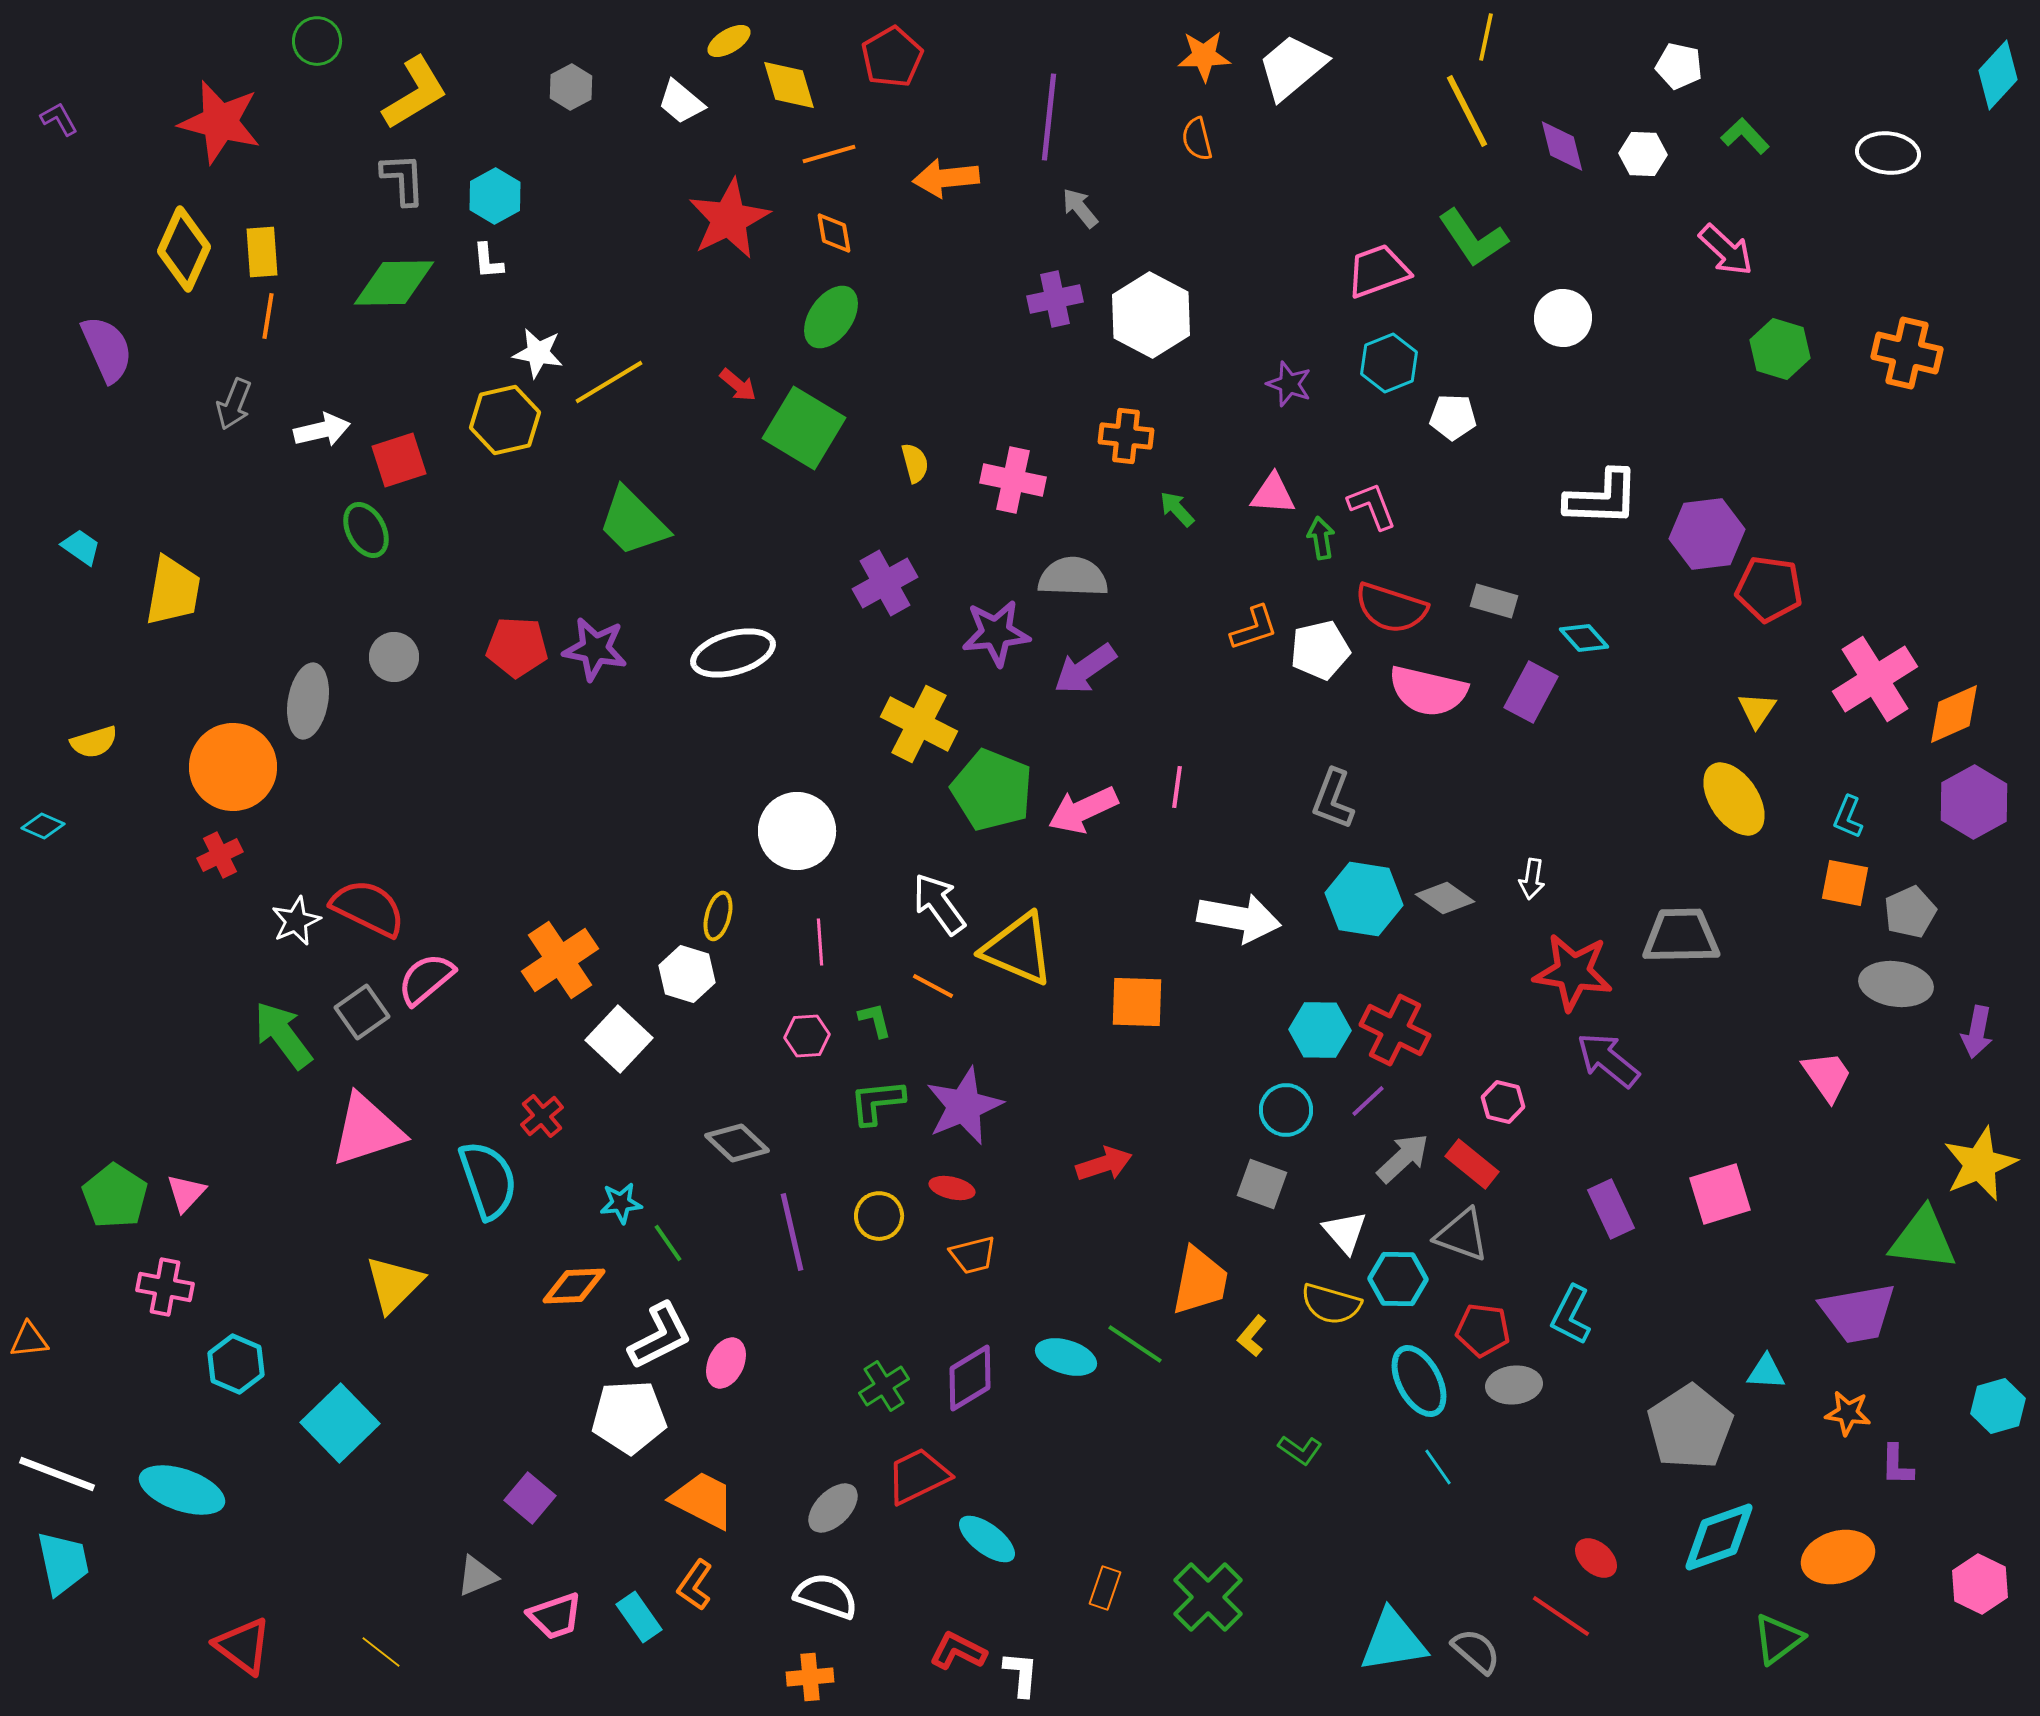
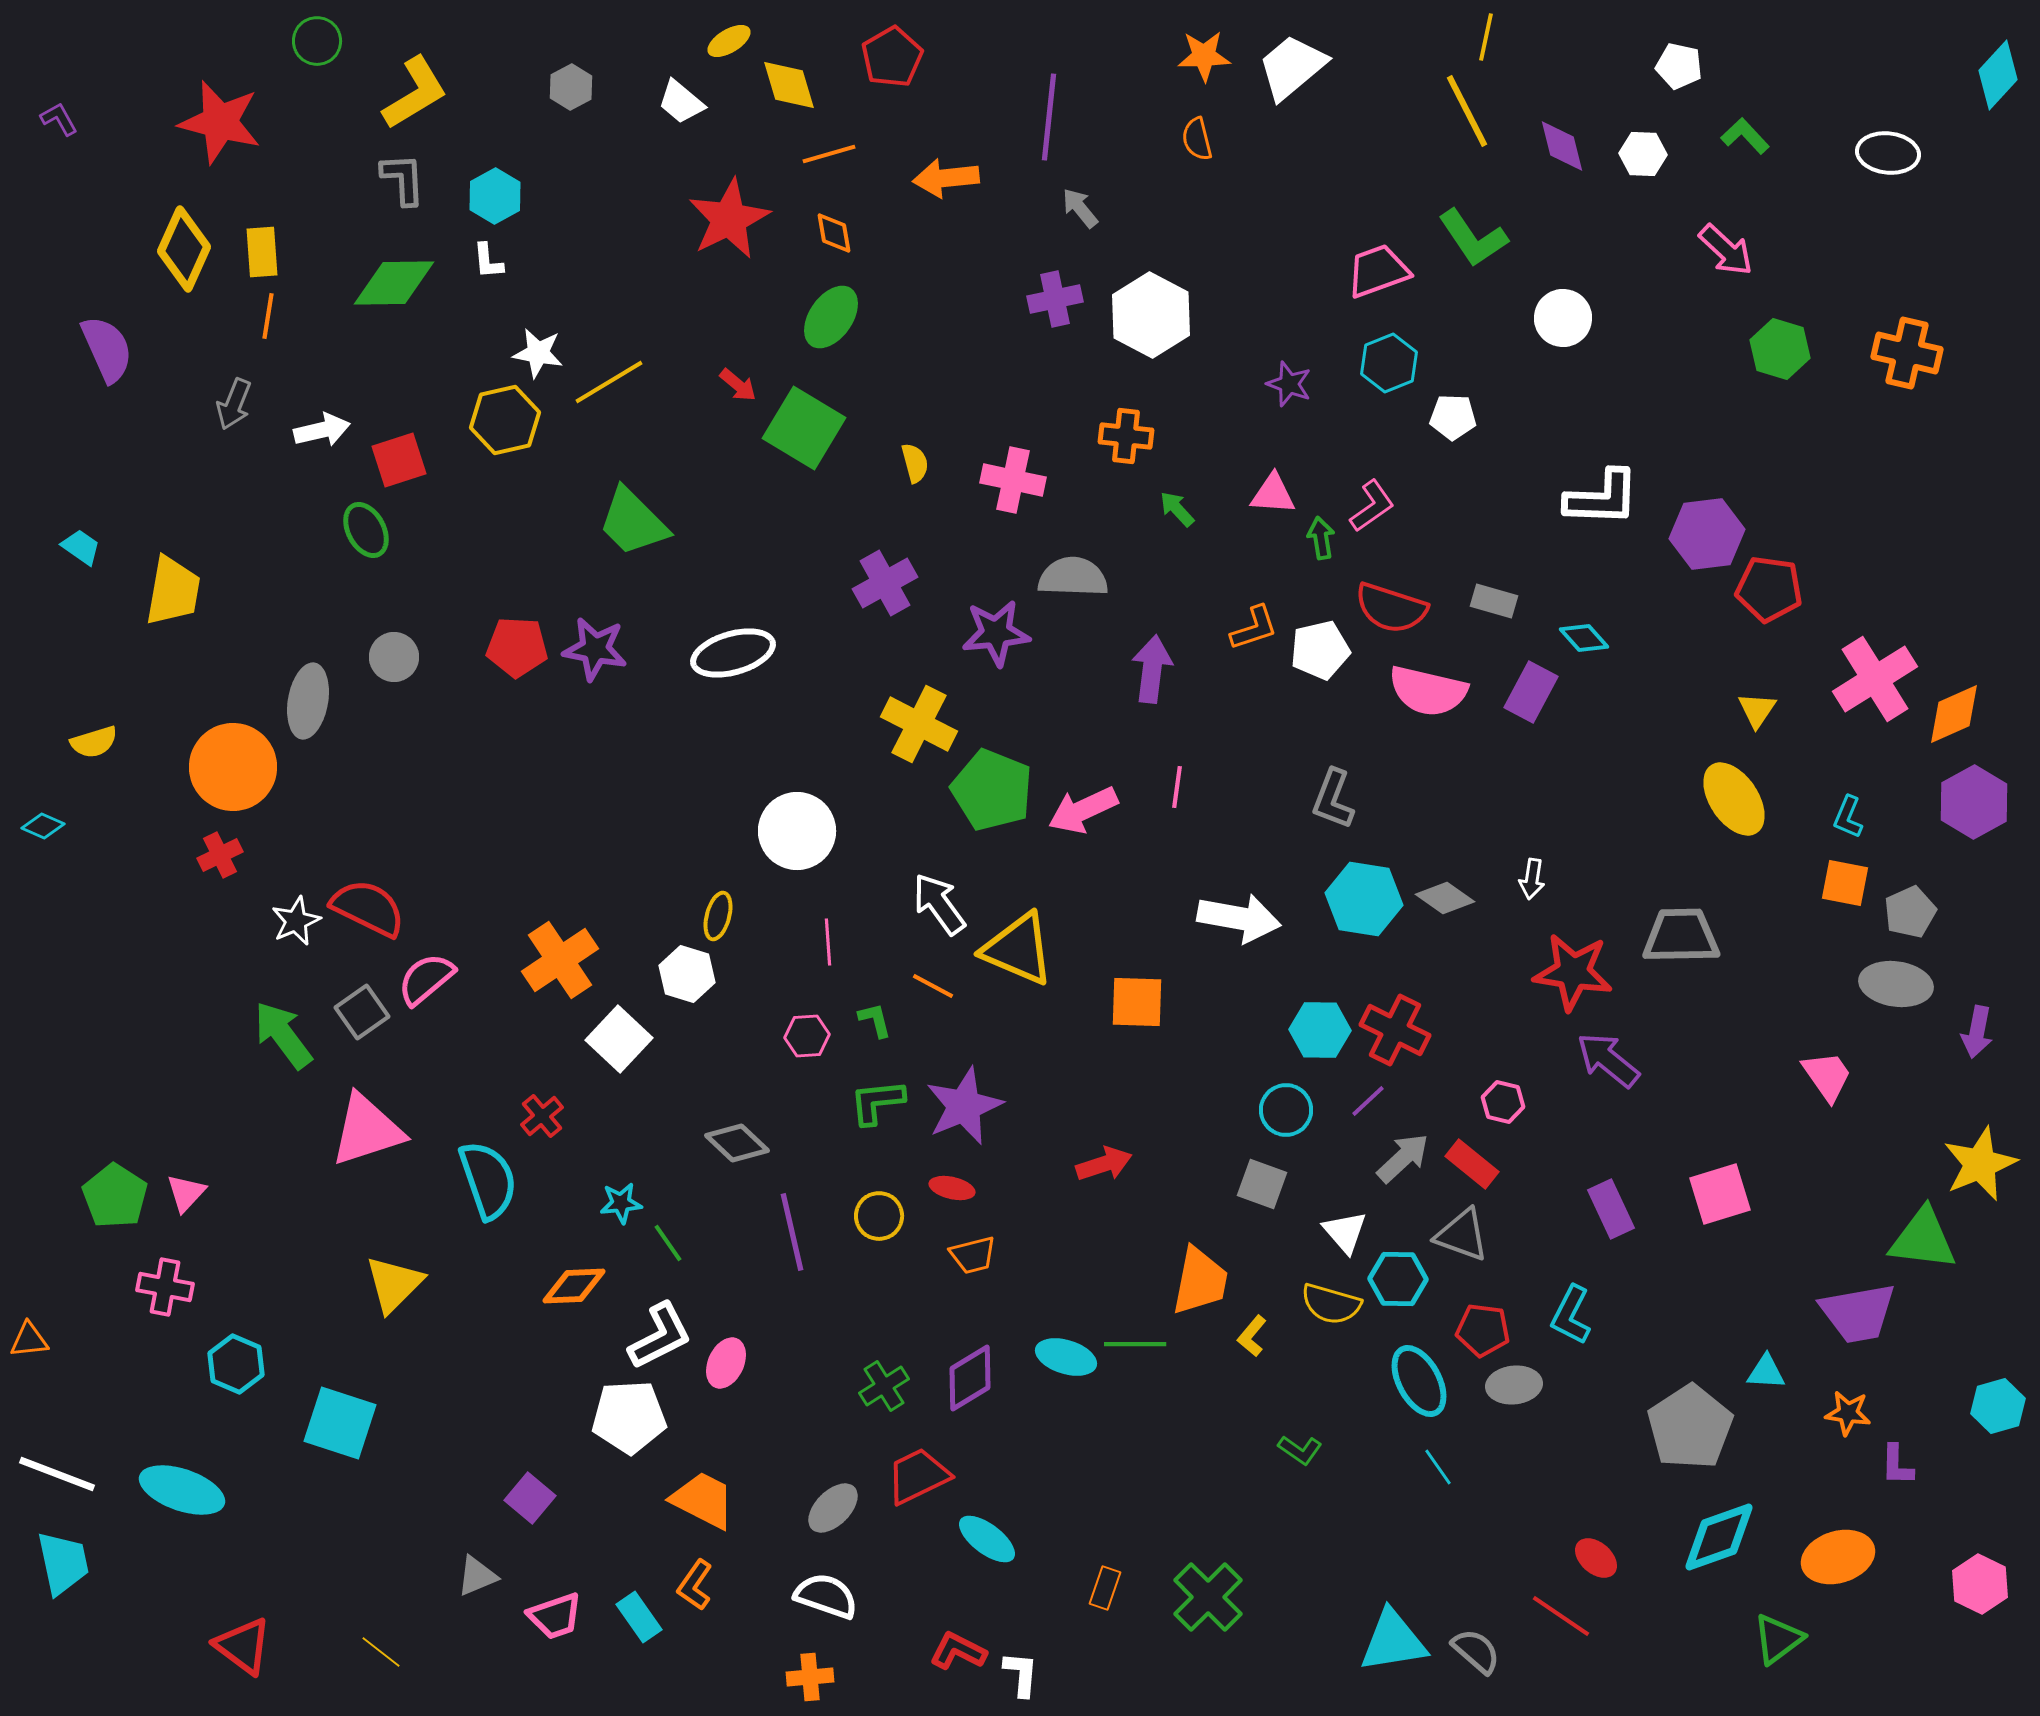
pink L-shape at (1372, 506): rotated 76 degrees clockwise
purple arrow at (1085, 669): moved 67 px right; rotated 132 degrees clockwise
pink line at (820, 942): moved 8 px right
green line at (1135, 1344): rotated 34 degrees counterclockwise
cyan square at (340, 1423): rotated 28 degrees counterclockwise
